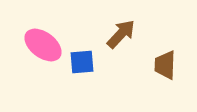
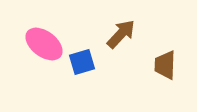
pink ellipse: moved 1 px right, 1 px up
blue square: rotated 12 degrees counterclockwise
